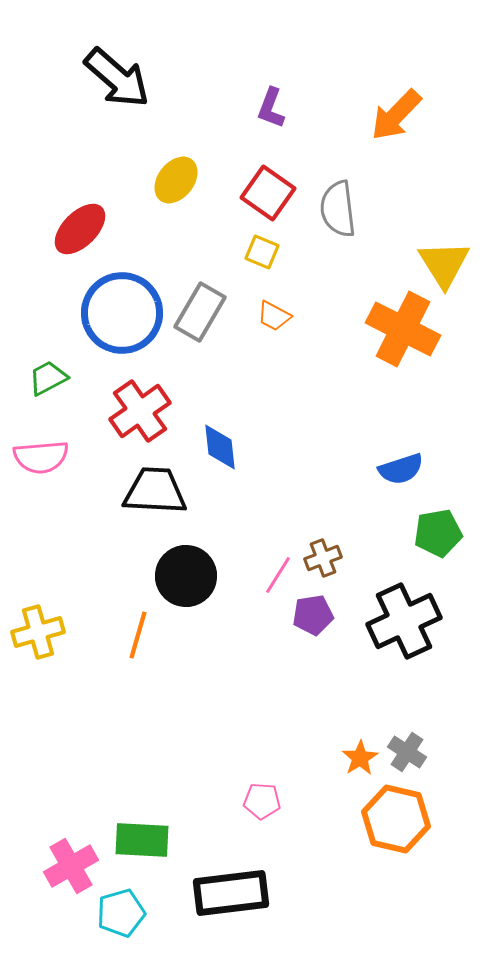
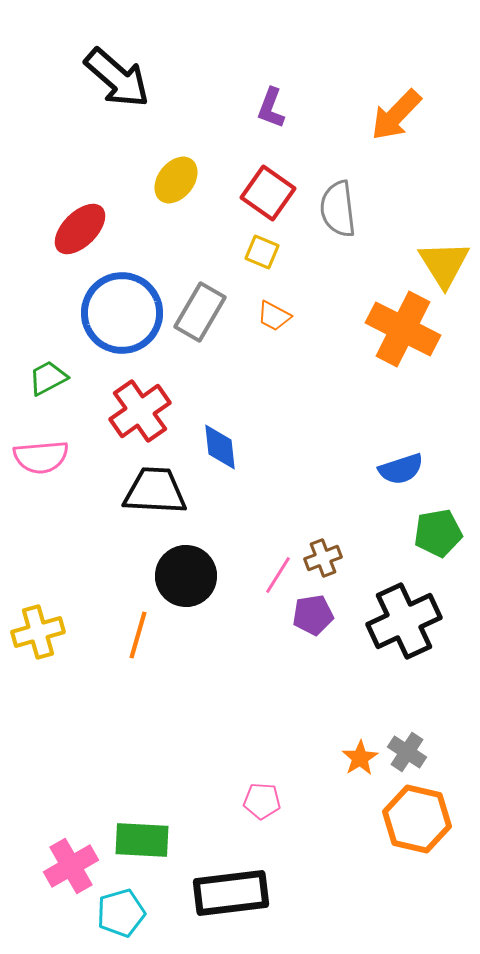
orange hexagon: moved 21 px right
